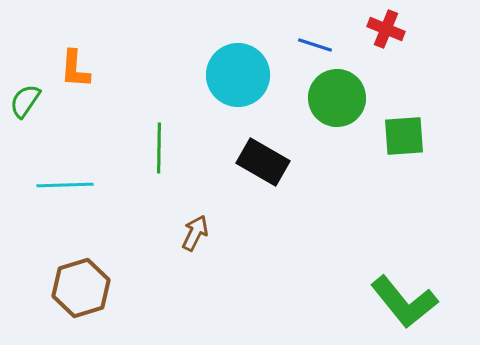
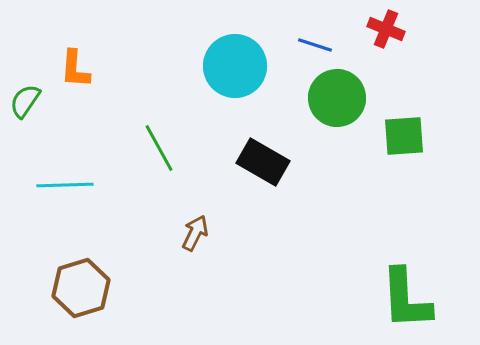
cyan circle: moved 3 px left, 9 px up
green line: rotated 30 degrees counterclockwise
green L-shape: moved 2 px right, 3 px up; rotated 36 degrees clockwise
